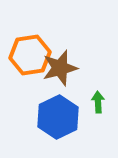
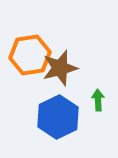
green arrow: moved 2 px up
